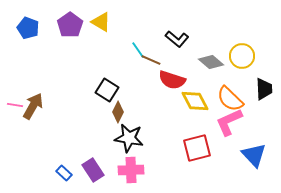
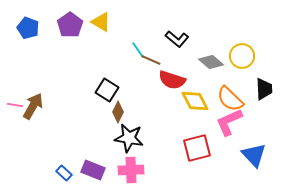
purple rectangle: rotated 35 degrees counterclockwise
